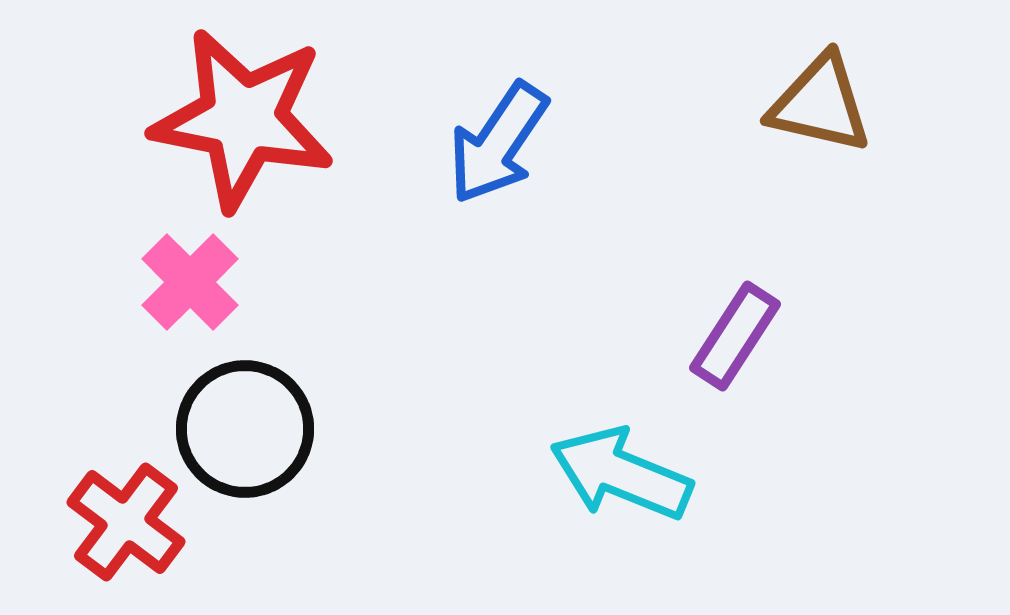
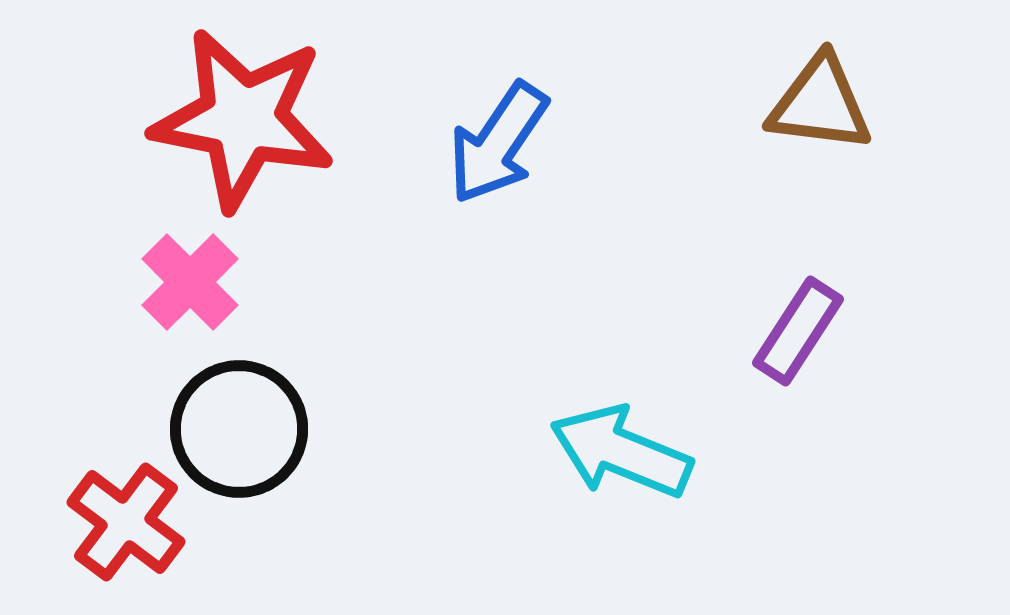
brown triangle: rotated 6 degrees counterclockwise
purple rectangle: moved 63 px right, 5 px up
black circle: moved 6 px left
cyan arrow: moved 22 px up
